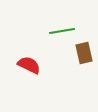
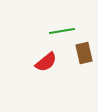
red semicircle: moved 17 px right, 3 px up; rotated 115 degrees clockwise
